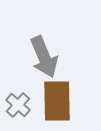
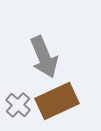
brown rectangle: rotated 66 degrees clockwise
